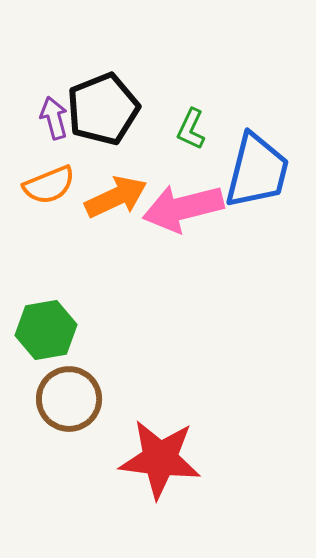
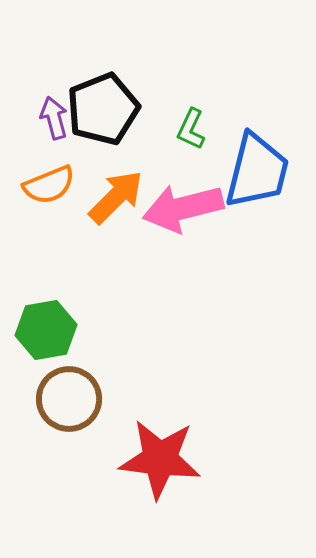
orange arrow: rotated 20 degrees counterclockwise
